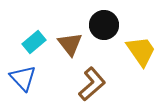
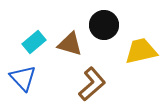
brown triangle: rotated 36 degrees counterclockwise
yellow trapezoid: rotated 68 degrees counterclockwise
